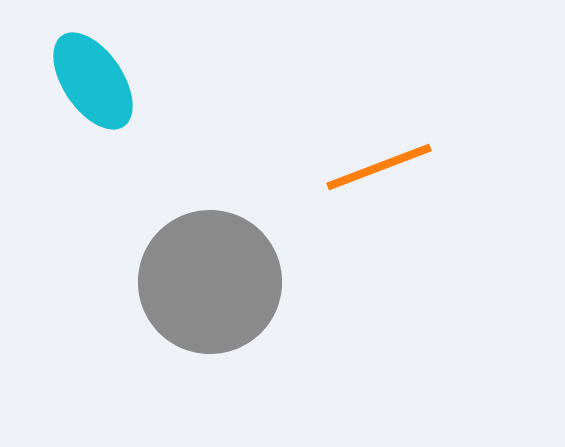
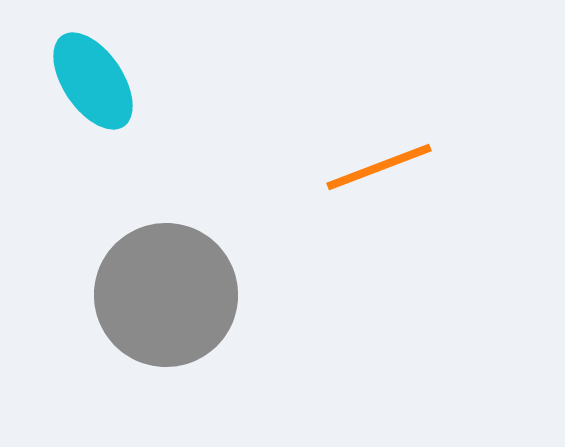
gray circle: moved 44 px left, 13 px down
